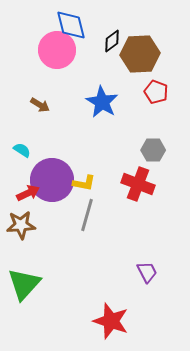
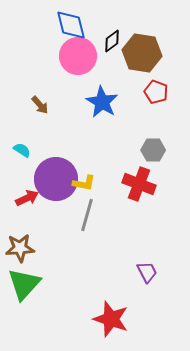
pink circle: moved 21 px right, 6 px down
brown hexagon: moved 2 px right, 1 px up; rotated 12 degrees clockwise
brown arrow: rotated 18 degrees clockwise
purple circle: moved 4 px right, 1 px up
red cross: moved 1 px right
red arrow: moved 1 px left, 5 px down
brown star: moved 1 px left, 23 px down
red star: moved 2 px up
